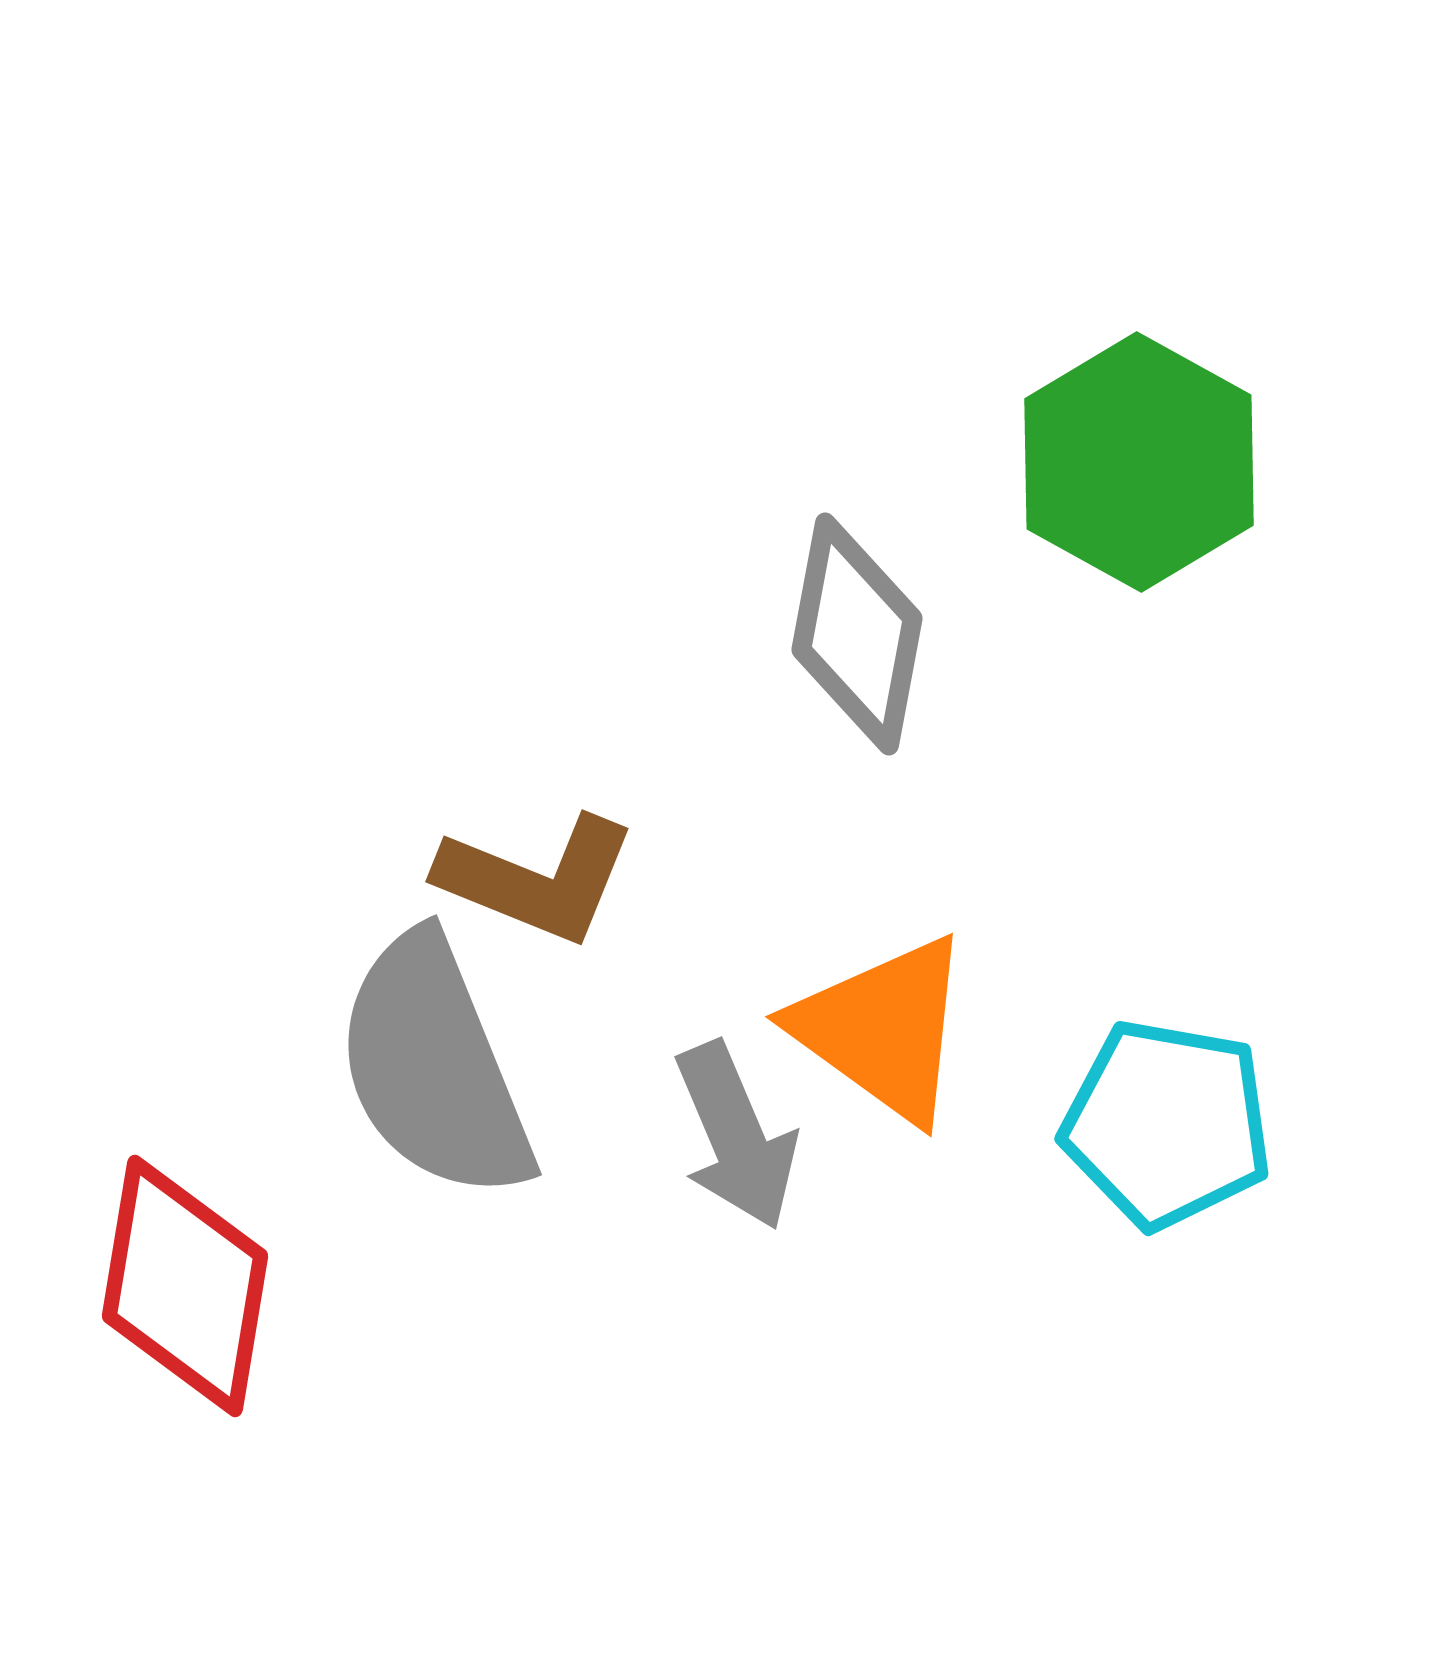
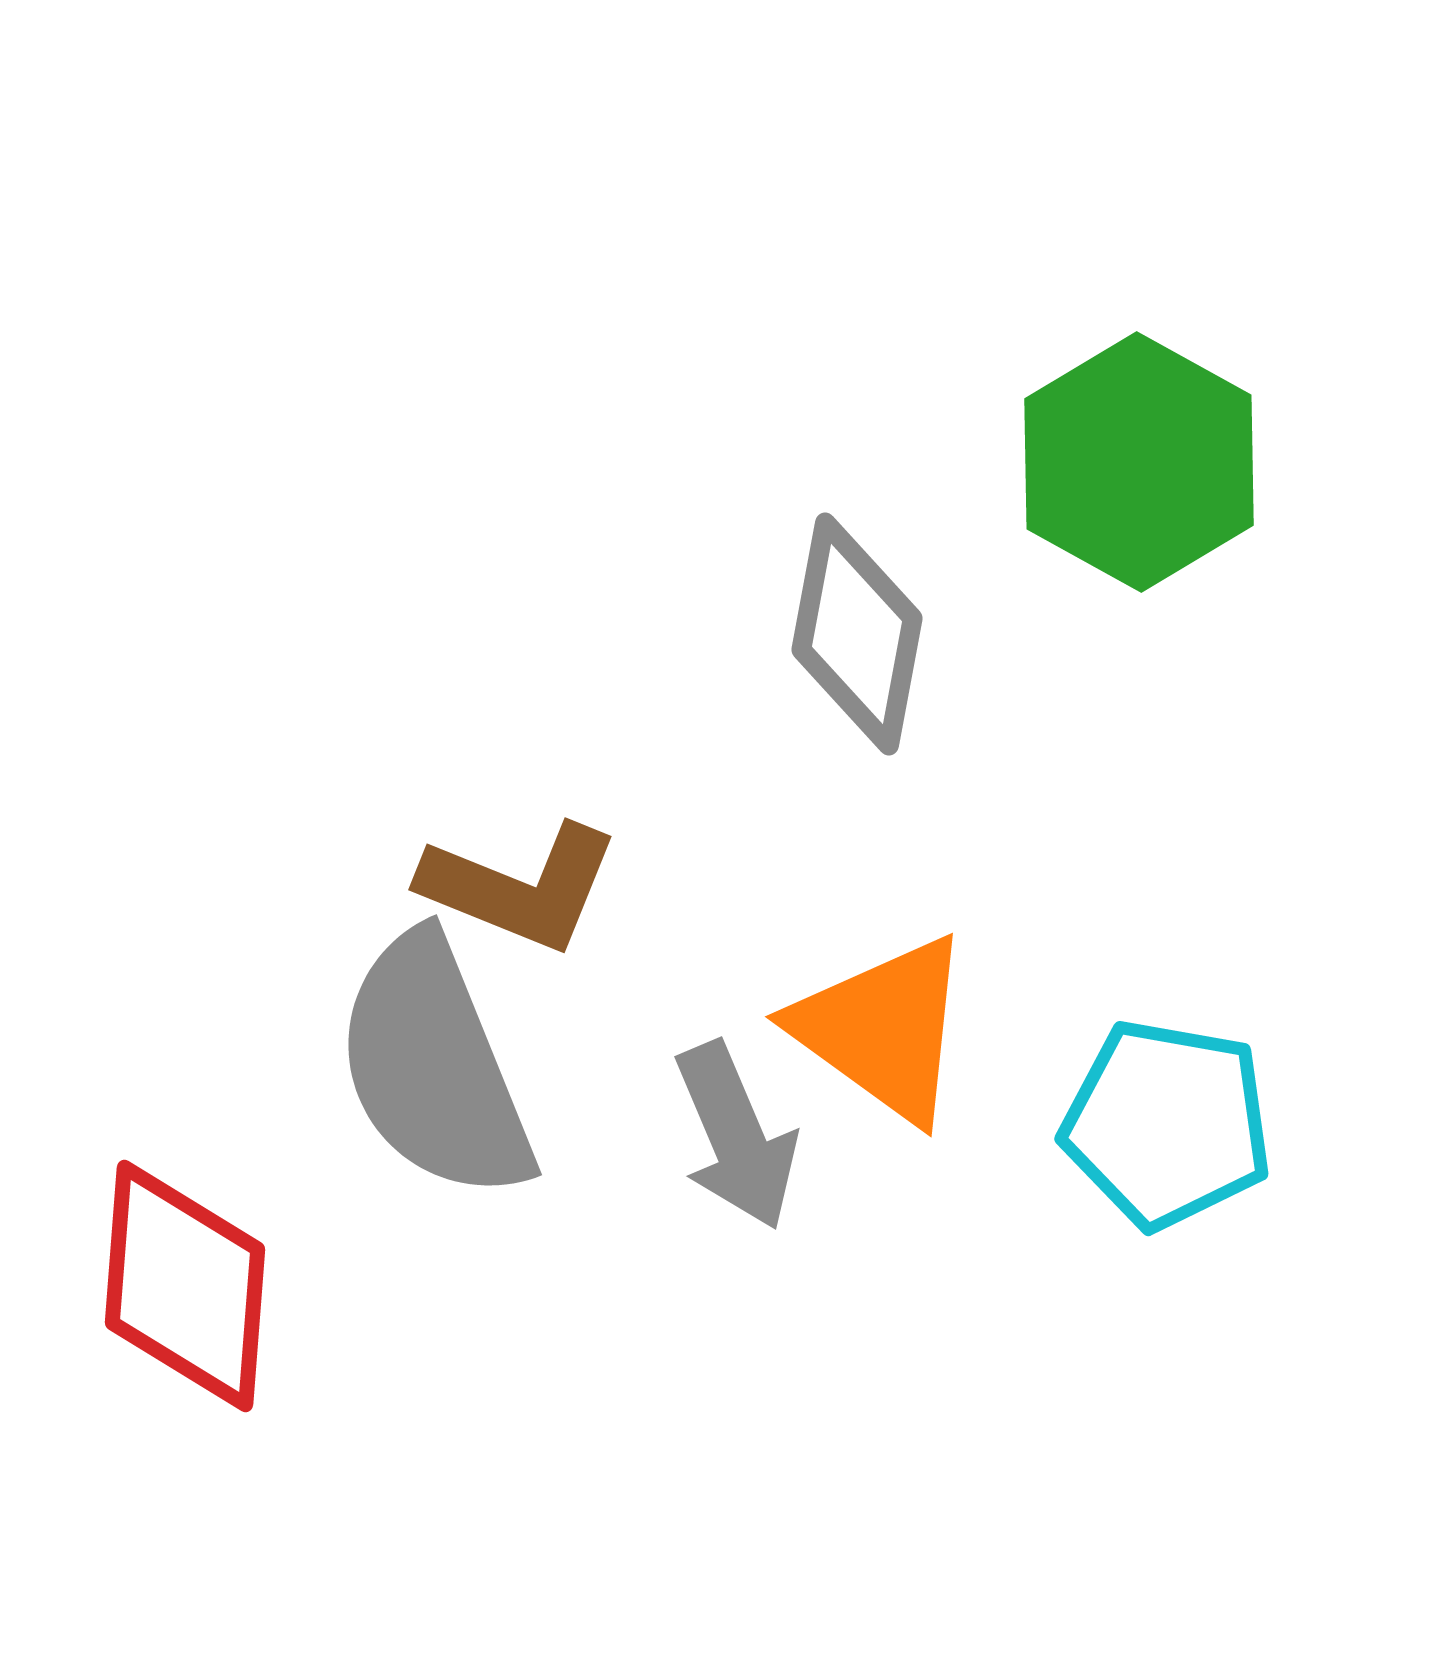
brown L-shape: moved 17 px left, 8 px down
red diamond: rotated 5 degrees counterclockwise
